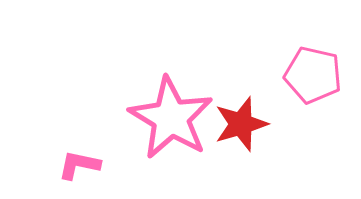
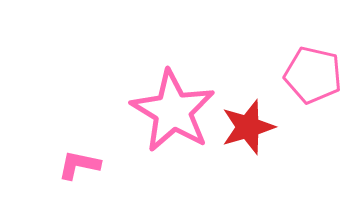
pink star: moved 2 px right, 7 px up
red star: moved 7 px right, 3 px down
